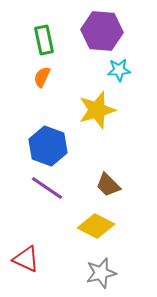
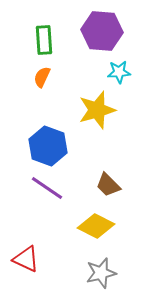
green rectangle: rotated 8 degrees clockwise
cyan star: moved 2 px down
